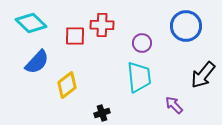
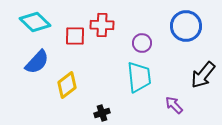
cyan diamond: moved 4 px right, 1 px up
